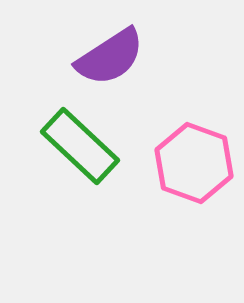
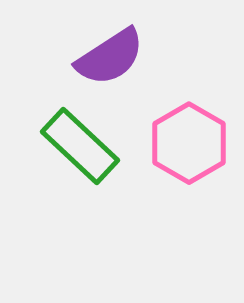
pink hexagon: moved 5 px left, 20 px up; rotated 10 degrees clockwise
